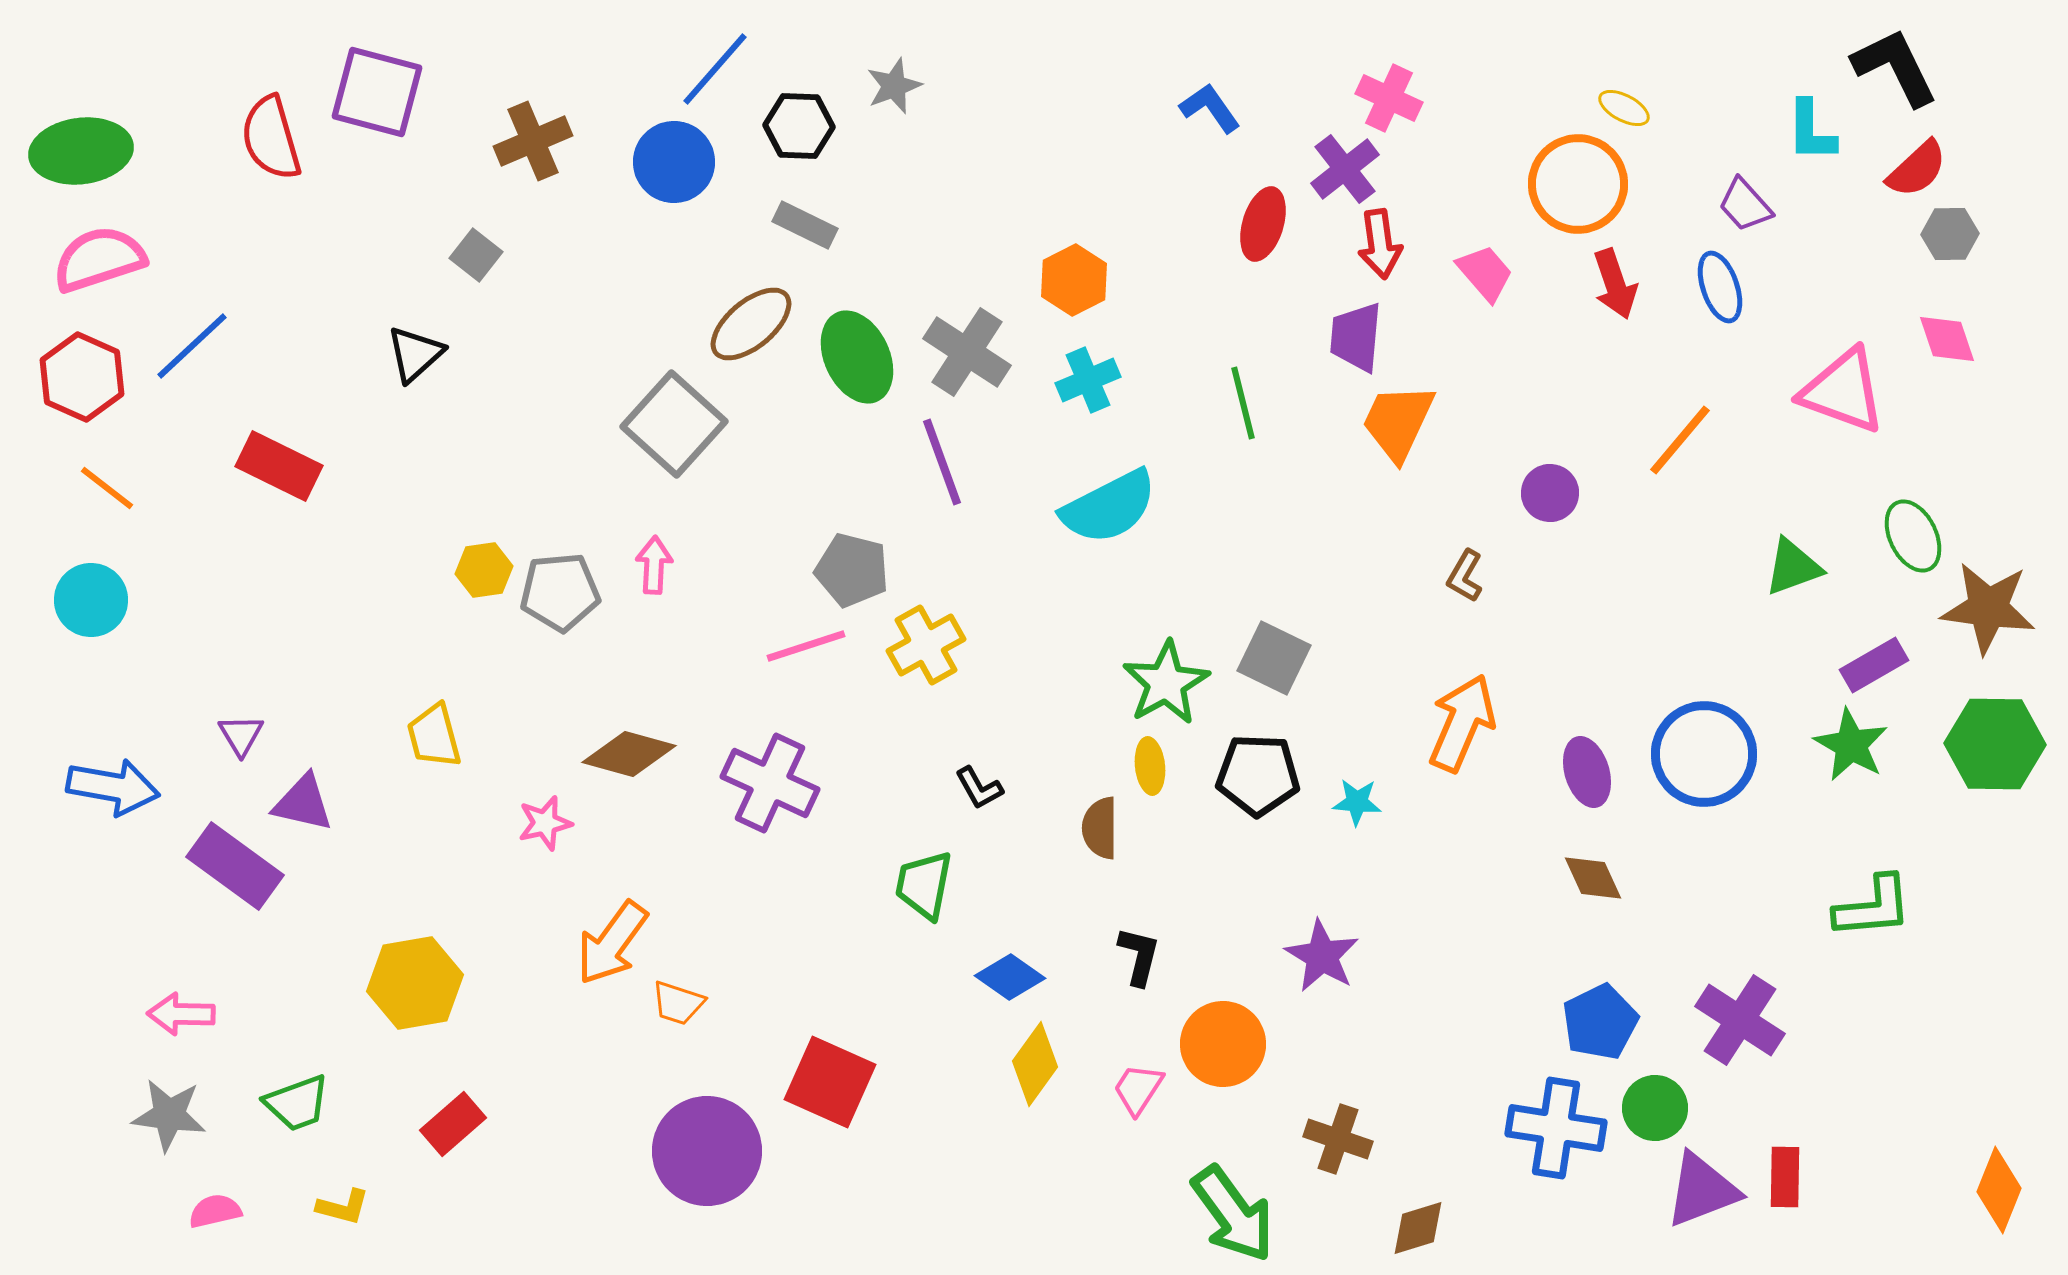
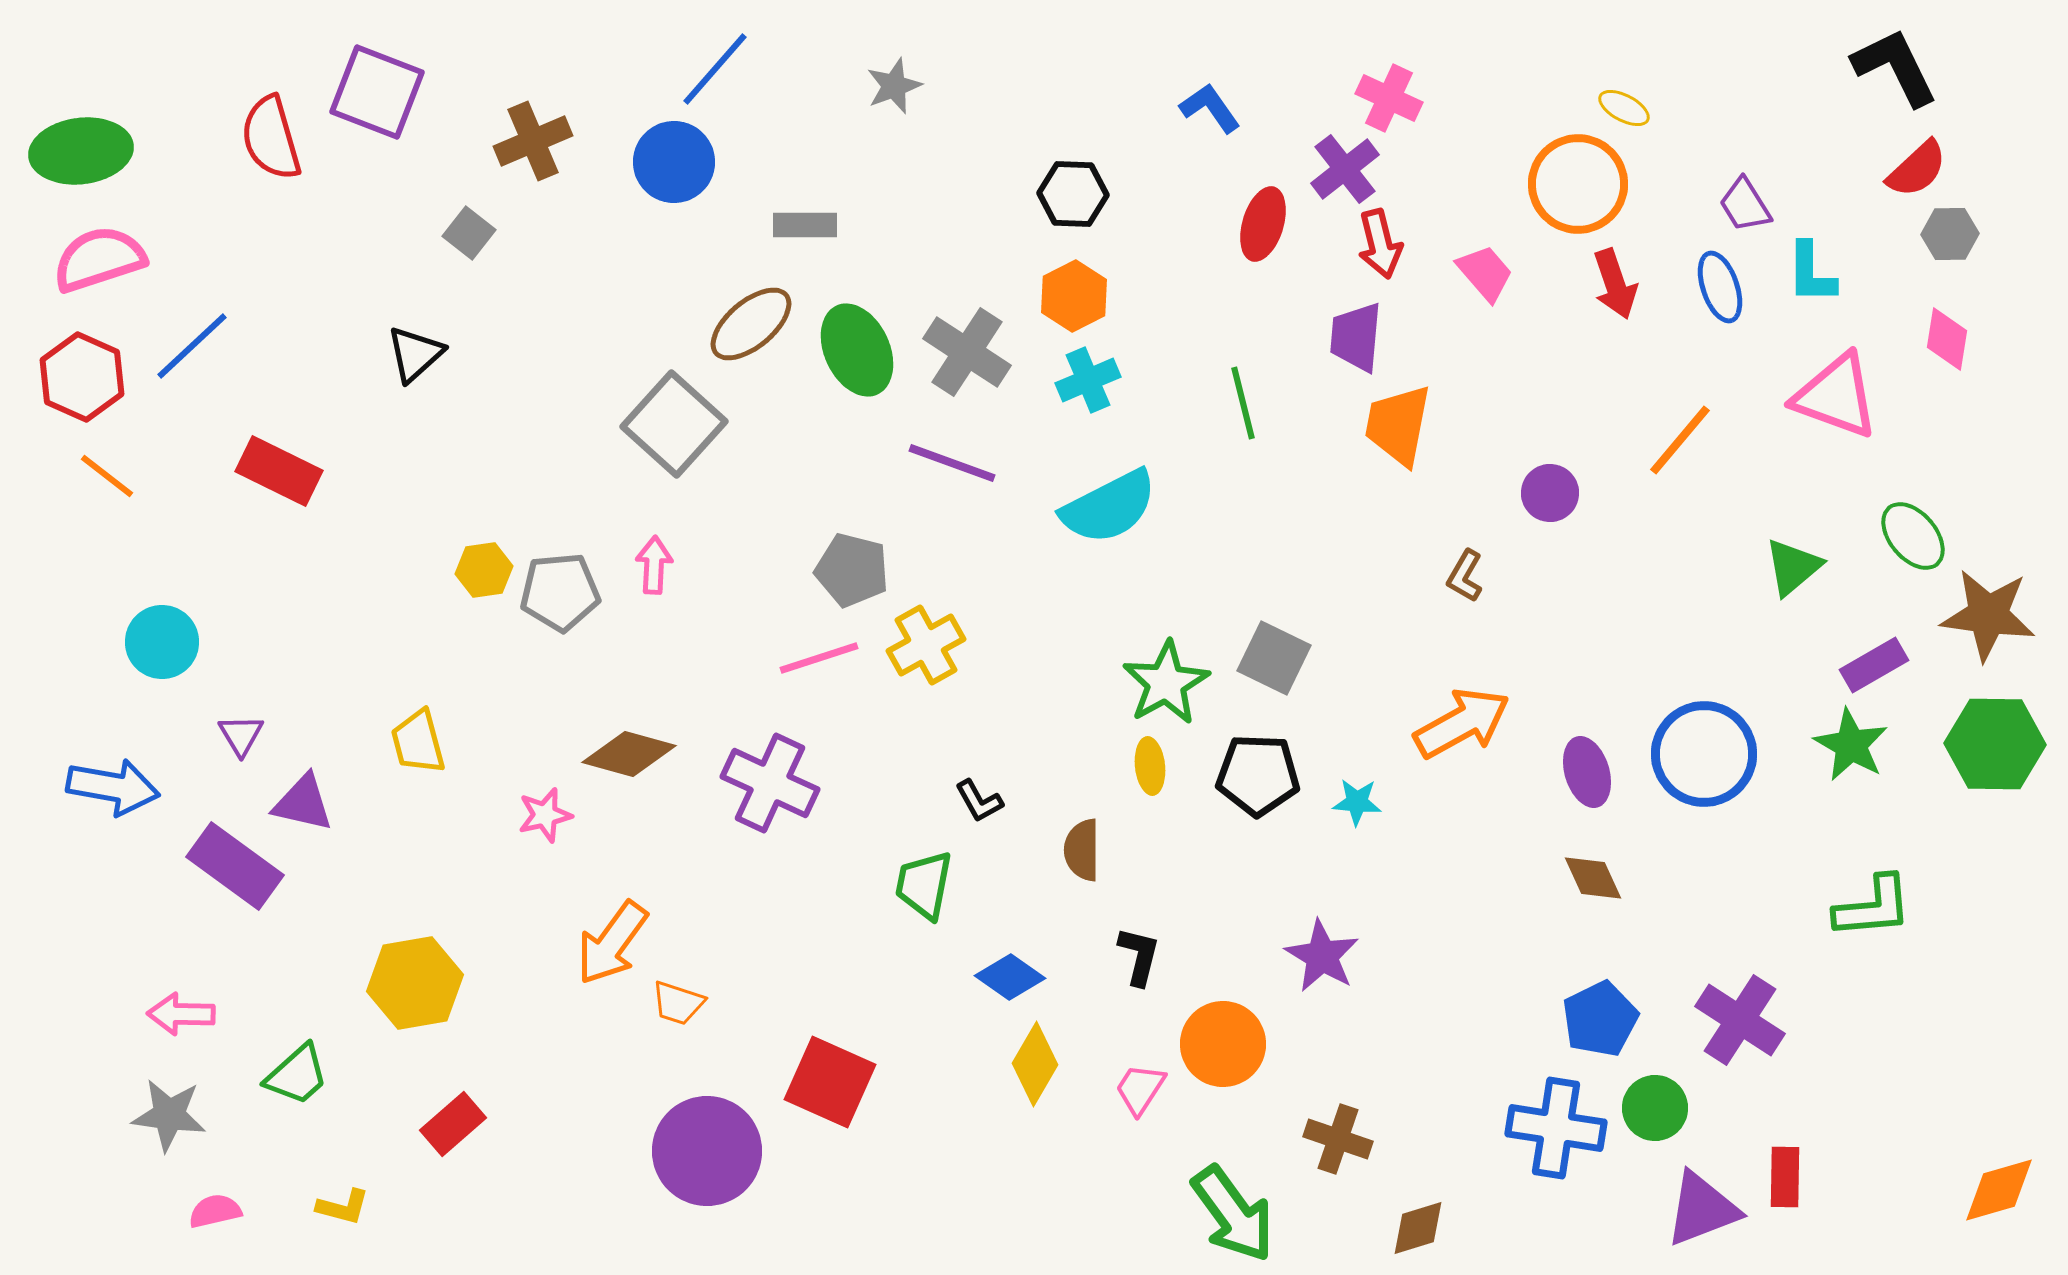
purple square at (377, 92): rotated 6 degrees clockwise
black hexagon at (799, 126): moved 274 px right, 68 px down
cyan L-shape at (1811, 131): moved 142 px down
purple trapezoid at (1745, 205): rotated 10 degrees clockwise
gray rectangle at (805, 225): rotated 26 degrees counterclockwise
red arrow at (1380, 244): rotated 6 degrees counterclockwise
gray square at (476, 255): moved 7 px left, 22 px up
orange hexagon at (1074, 280): moved 16 px down
pink diamond at (1947, 339): rotated 28 degrees clockwise
green ellipse at (857, 357): moved 7 px up
pink triangle at (1843, 391): moved 7 px left, 5 px down
orange trapezoid at (1398, 422): moved 3 px down; rotated 14 degrees counterclockwise
purple line at (942, 462): moved 10 px right, 1 px down; rotated 50 degrees counterclockwise
red rectangle at (279, 466): moved 5 px down
orange line at (107, 488): moved 12 px up
green ellipse at (1913, 536): rotated 14 degrees counterclockwise
green triangle at (1793, 567): rotated 20 degrees counterclockwise
cyan circle at (91, 600): moved 71 px right, 42 px down
brown star at (1988, 608): moved 7 px down
pink line at (806, 646): moved 13 px right, 12 px down
orange arrow at (1462, 723): rotated 38 degrees clockwise
yellow trapezoid at (434, 736): moved 16 px left, 6 px down
black L-shape at (979, 788): moved 13 px down
pink star at (545, 823): moved 8 px up
brown semicircle at (1100, 828): moved 18 px left, 22 px down
blue pentagon at (1600, 1022): moved 3 px up
yellow diamond at (1035, 1064): rotated 6 degrees counterclockwise
pink trapezoid at (1138, 1089): moved 2 px right
green trapezoid at (297, 1103): moved 28 px up; rotated 22 degrees counterclockwise
purple triangle at (1702, 1190): moved 19 px down
orange diamond at (1999, 1190): rotated 52 degrees clockwise
